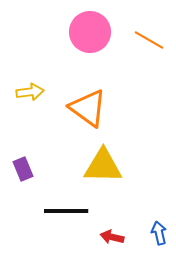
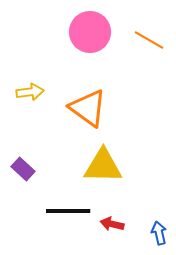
purple rectangle: rotated 25 degrees counterclockwise
black line: moved 2 px right
red arrow: moved 13 px up
